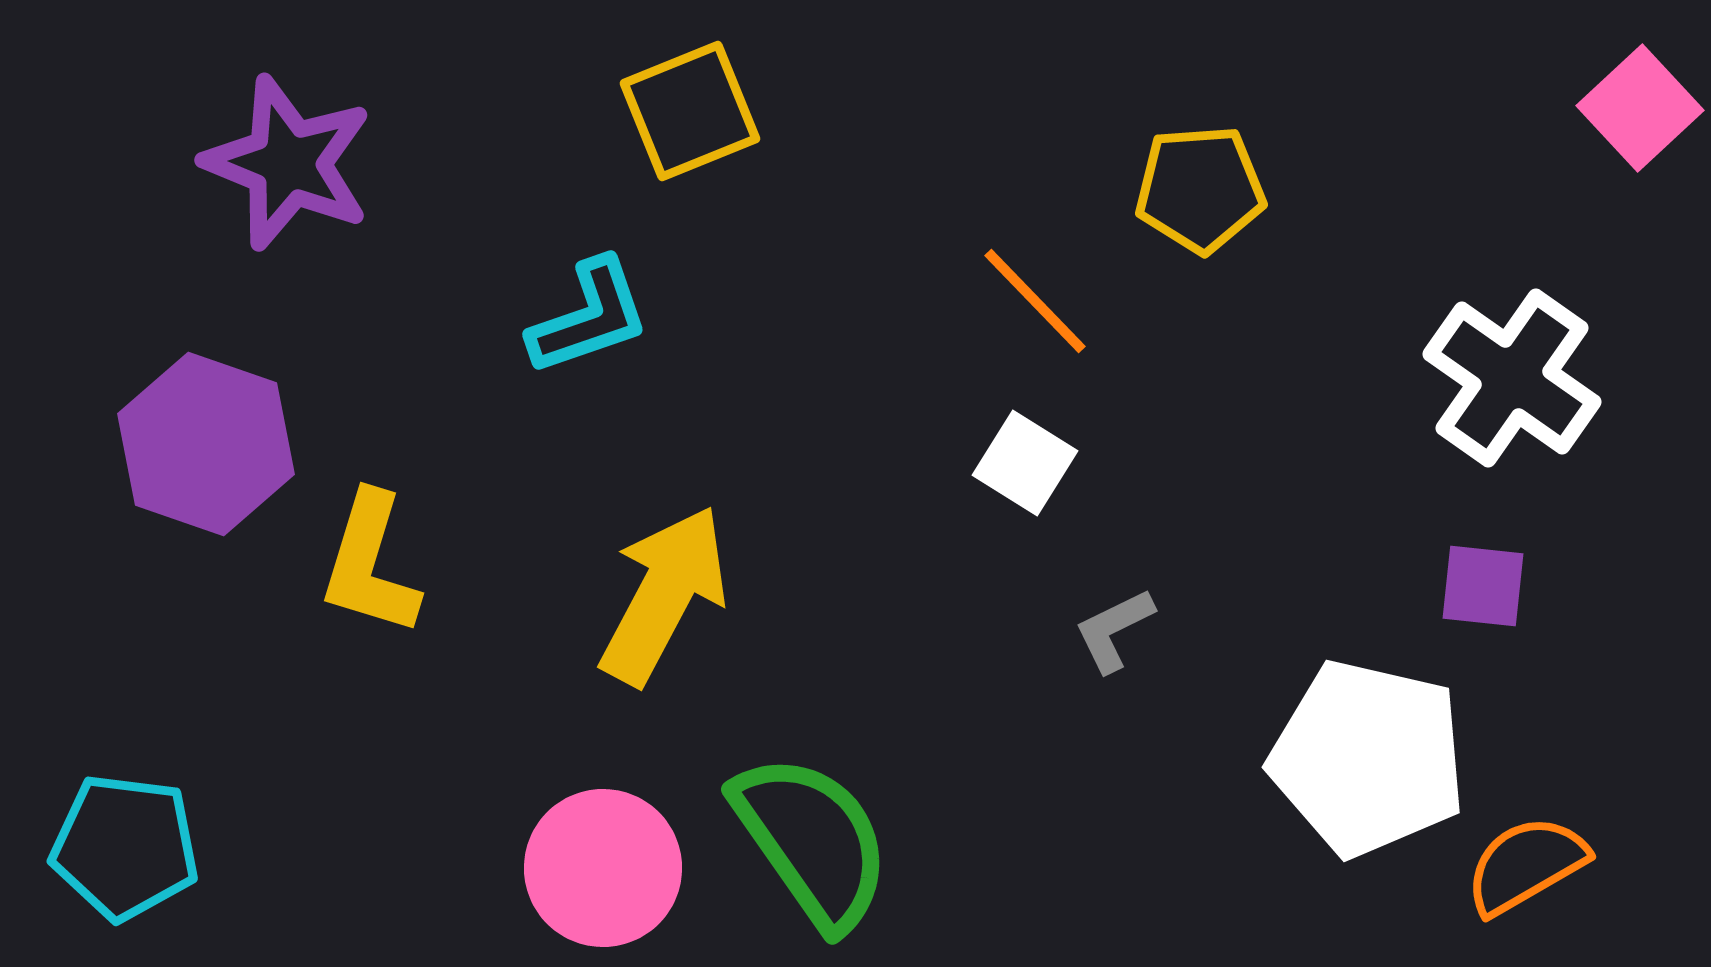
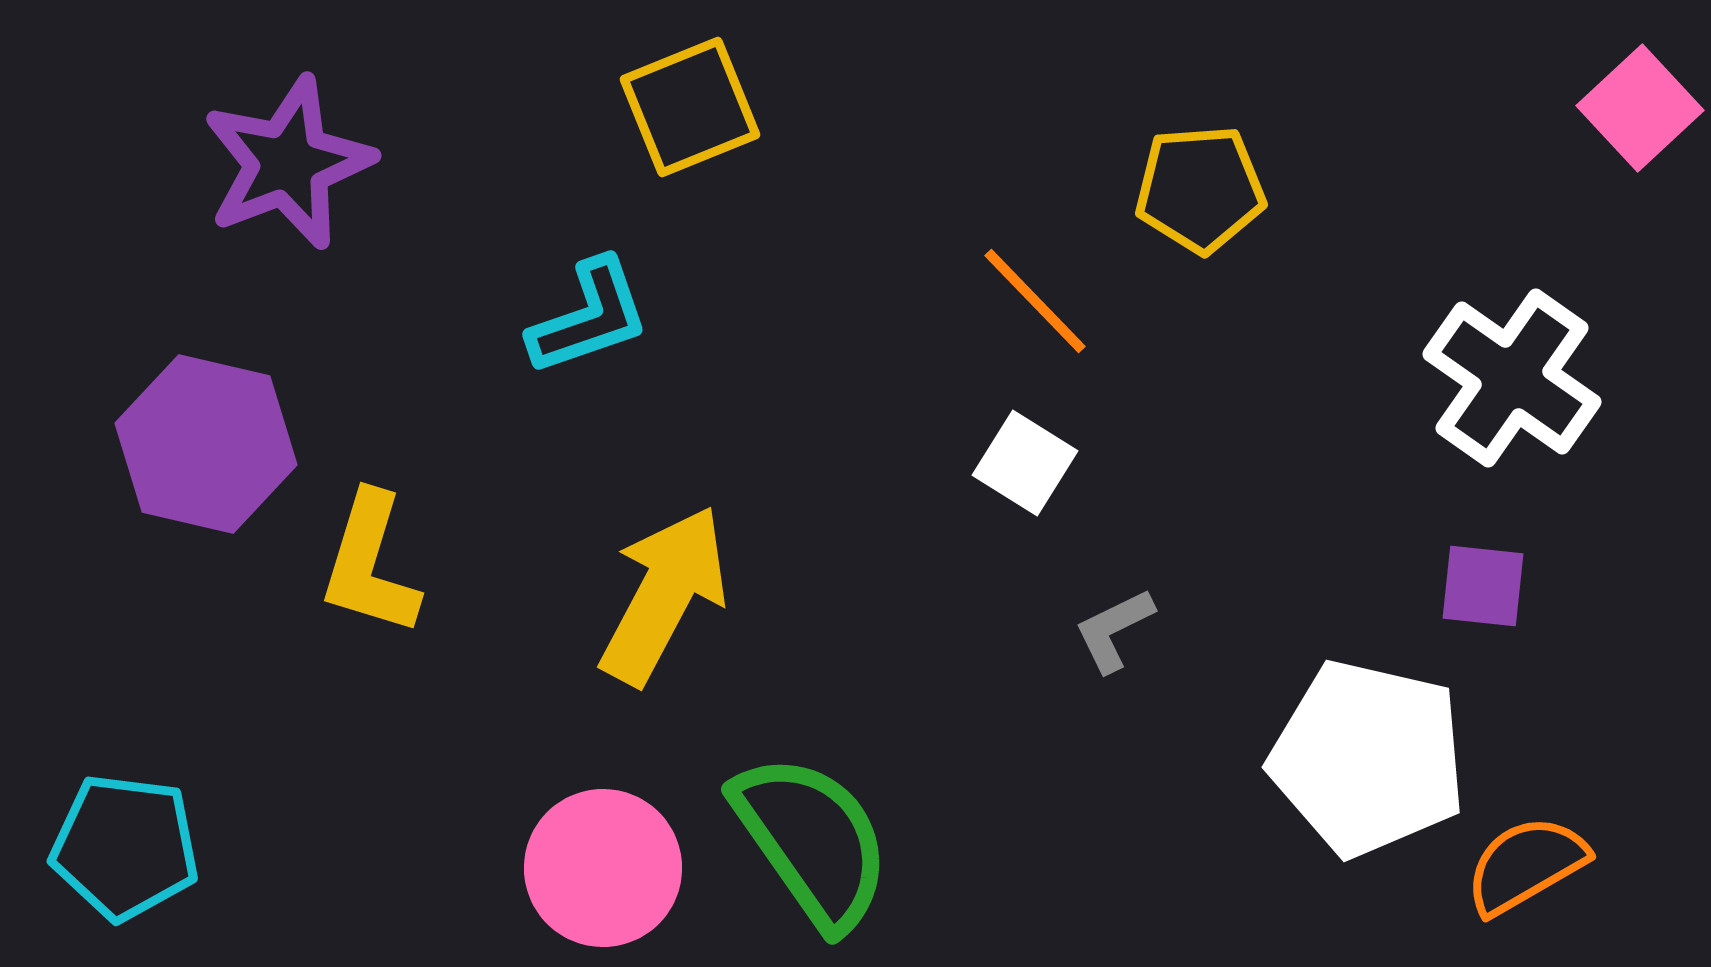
yellow square: moved 4 px up
purple star: rotated 29 degrees clockwise
purple hexagon: rotated 6 degrees counterclockwise
